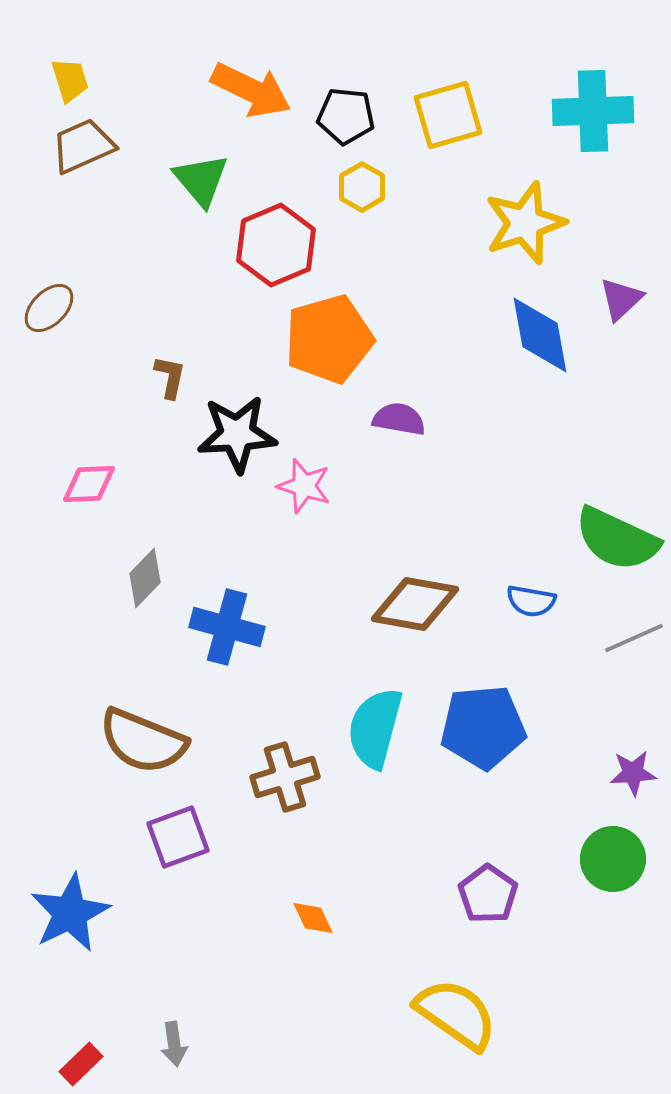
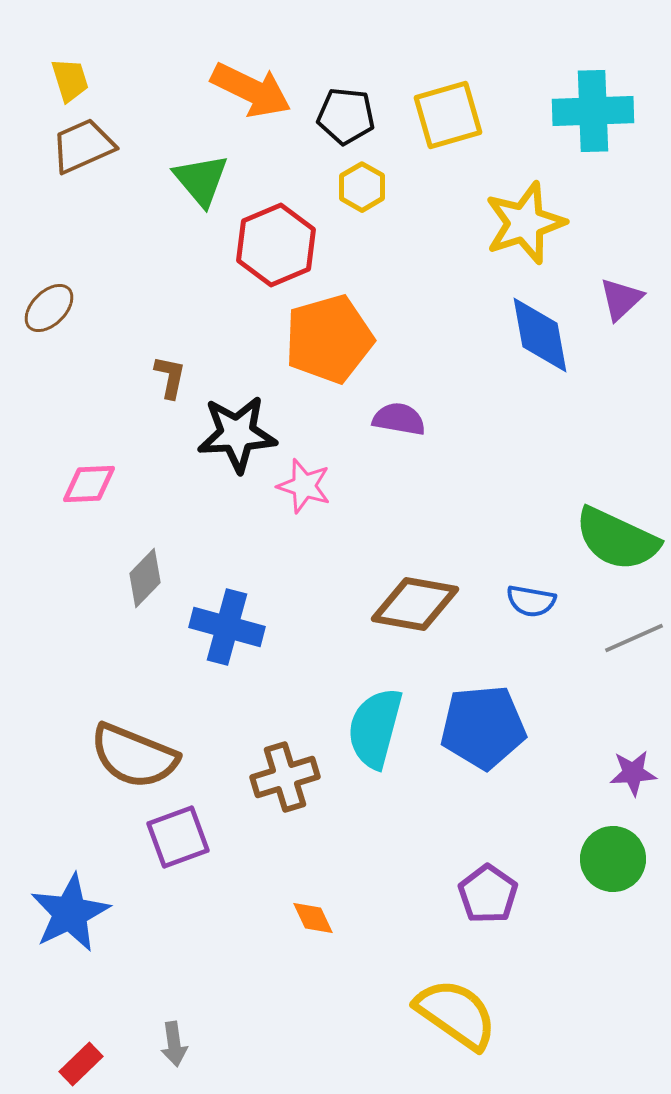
brown semicircle: moved 9 px left, 15 px down
